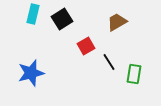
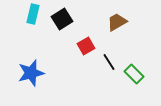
green rectangle: rotated 54 degrees counterclockwise
